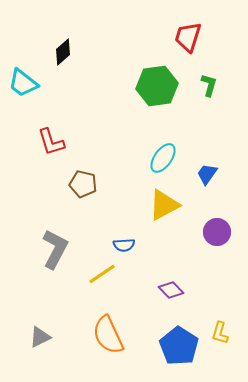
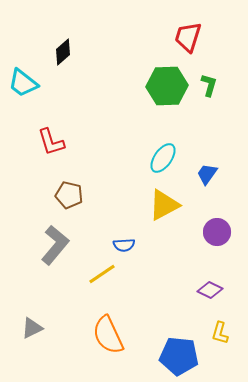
green hexagon: moved 10 px right; rotated 6 degrees clockwise
brown pentagon: moved 14 px left, 11 px down
gray L-shape: moved 4 px up; rotated 12 degrees clockwise
purple diamond: moved 39 px right; rotated 20 degrees counterclockwise
gray triangle: moved 8 px left, 9 px up
blue pentagon: moved 10 px down; rotated 27 degrees counterclockwise
